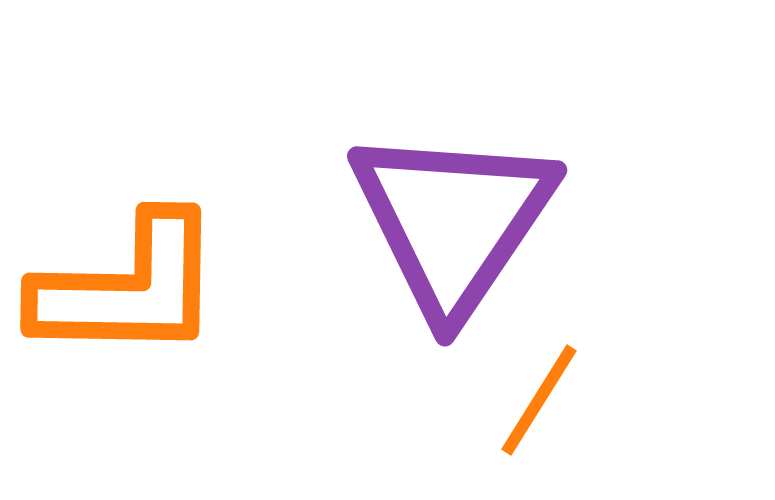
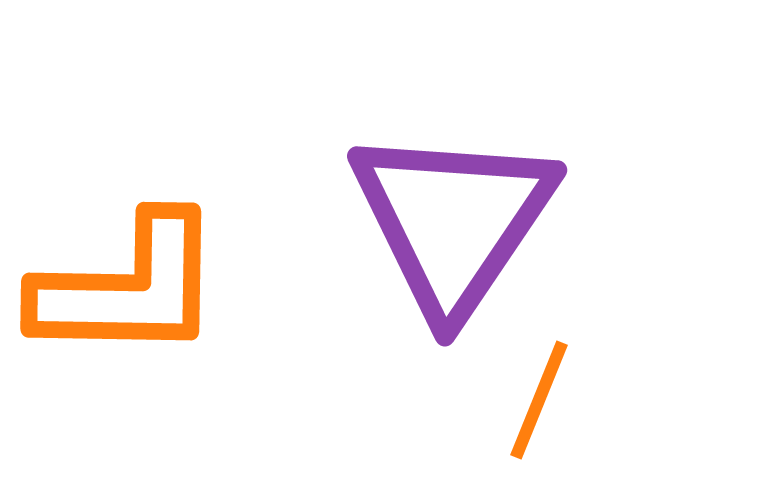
orange line: rotated 10 degrees counterclockwise
